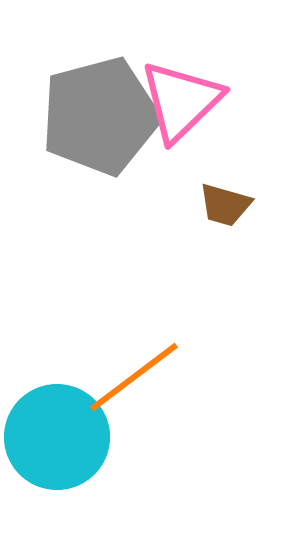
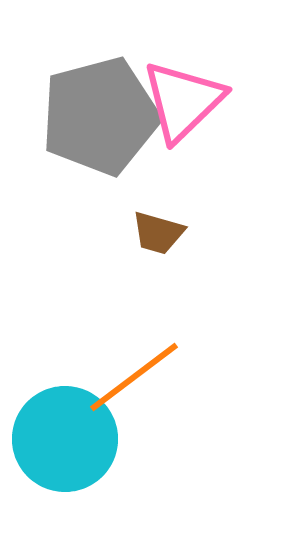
pink triangle: moved 2 px right
brown trapezoid: moved 67 px left, 28 px down
cyan circle: moved 8 px right, 2 px down
